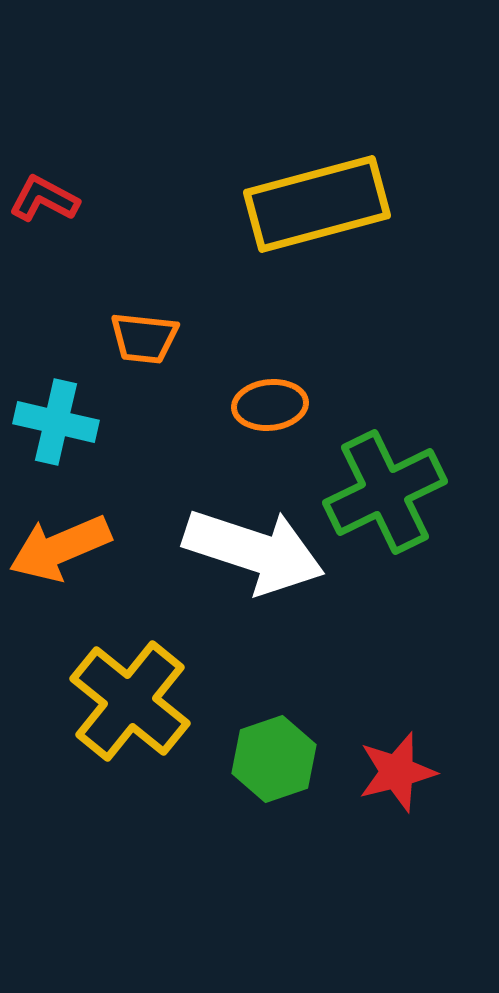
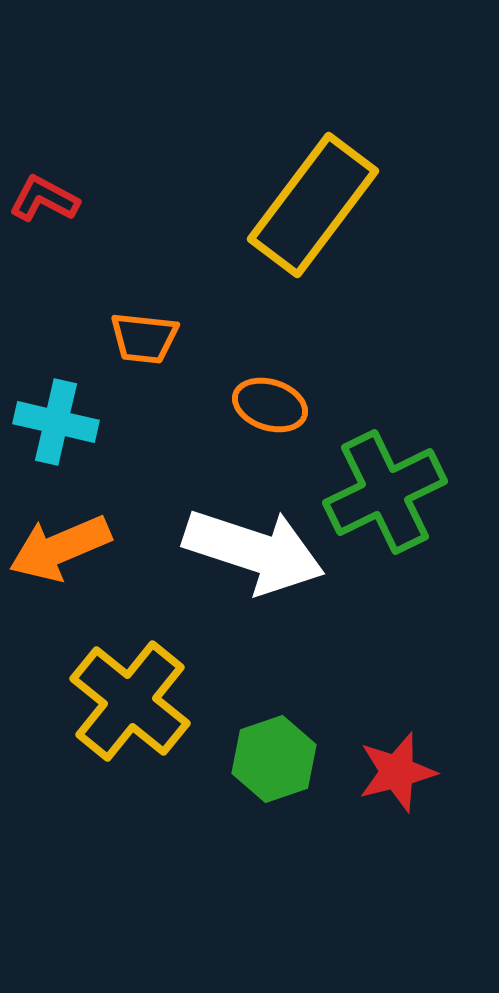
yellow rectangle: moved 4 px left, 1 px down; rotated 38 degrees counterclockwise
orange ellipse: rotated 24 degrees clockwise
